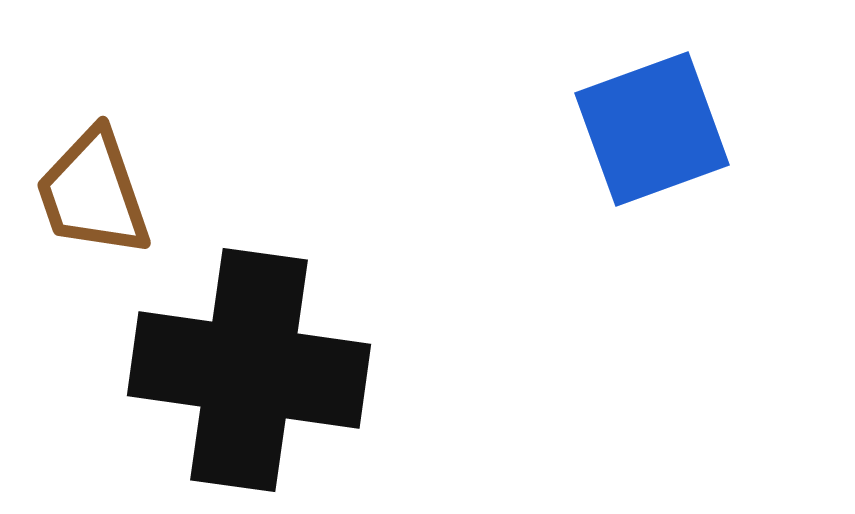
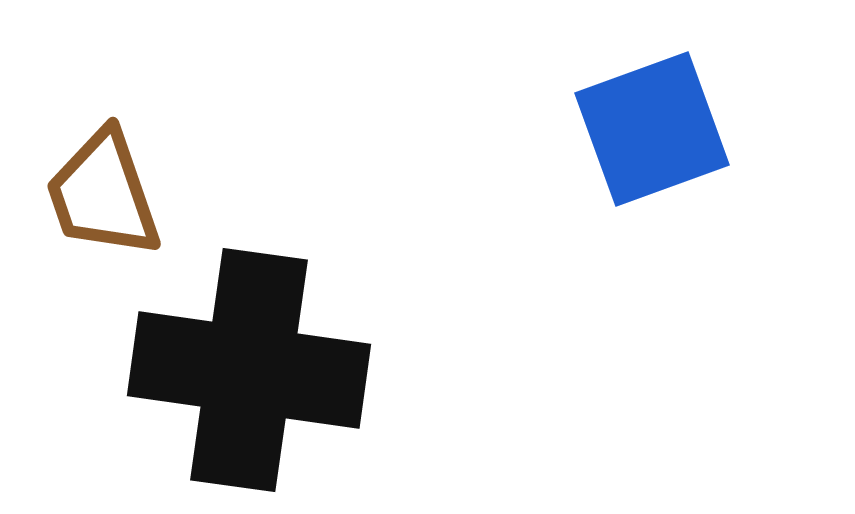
brown trapezoid: moved 10 px right, 1 px down
